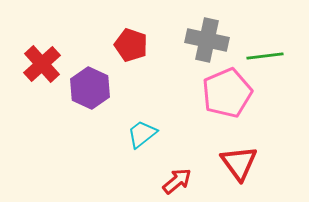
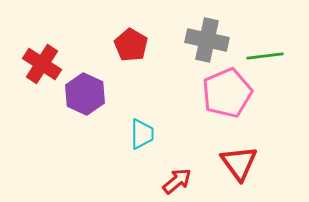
red pentagon: rotated 12 degrees clockwise
red cross: rotated 15 degrees counterclockwise
purple hexagon: moved 5 px left, 6 px down
cyan trapezoid: rotated 128 degrees clockwise
